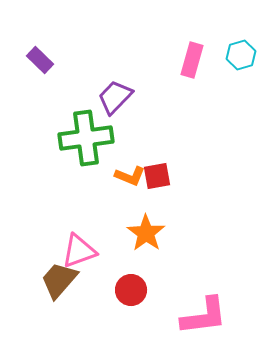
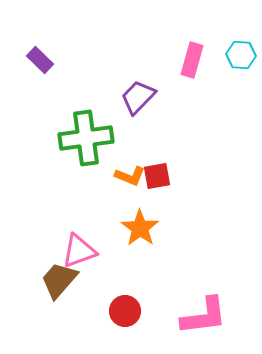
cyan hexagon: rotated 20 degrees clockwise
purple trapezoid: moved 23 px right
orange star: moved 6 px left, 5 px up
red circle: moved 6 px left, 21 px down
